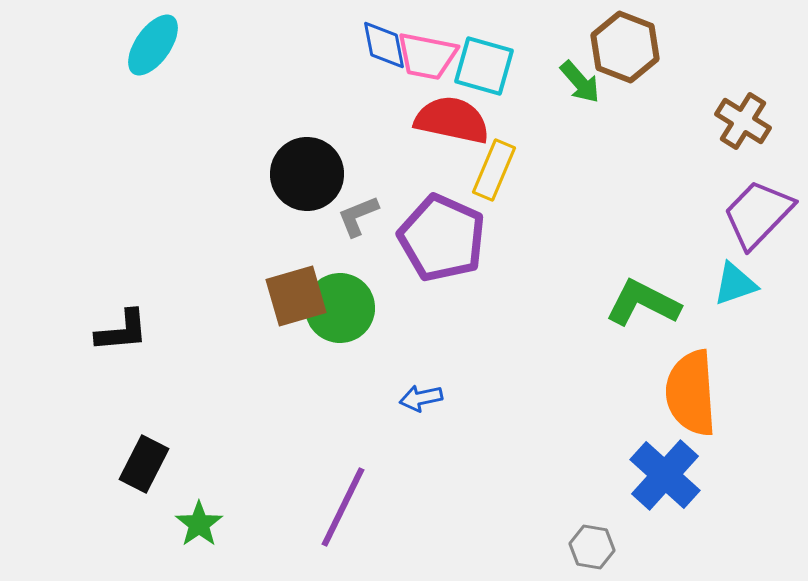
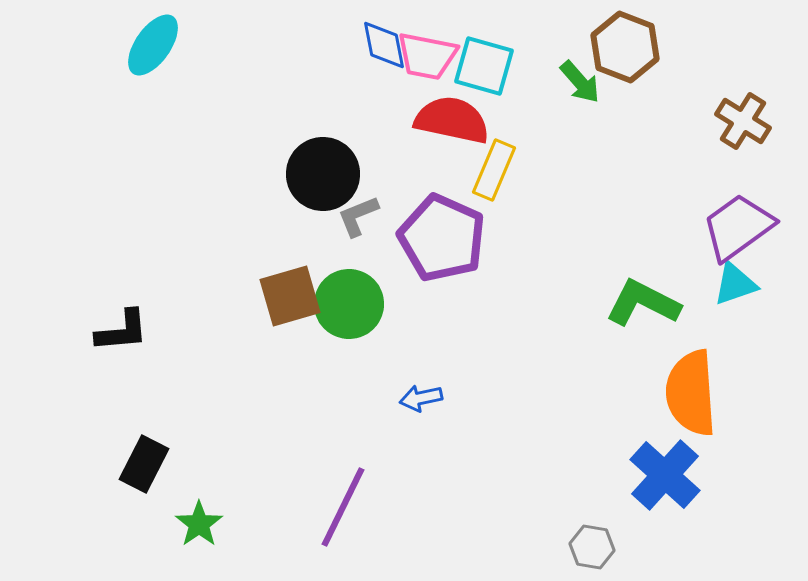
black circle: moved 16 px right
purple trapezoid: moved 20 px left, 13 px down; rotated 10 degrees clockwise
brown square: moved 6 px left
green circle: moved 9 px right, 4 px up
